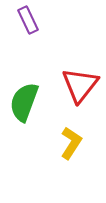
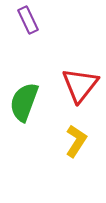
yellow L-shape: moved 5 px right, 2 px up
